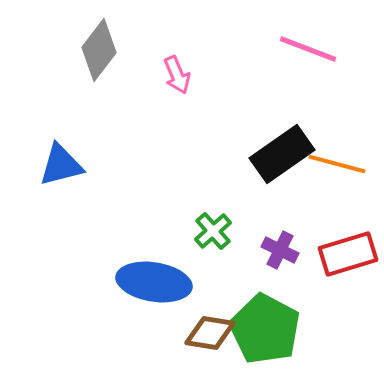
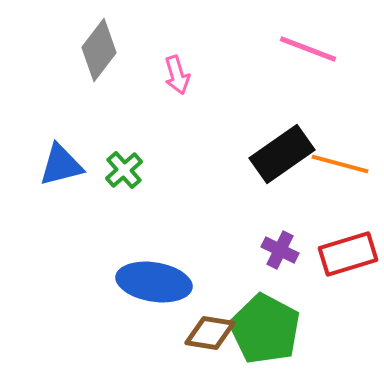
pink arrow: rotated 6 degrees clockwise
orange line: moved 3 px right
green cross: moved 89 px left, 61 px up
